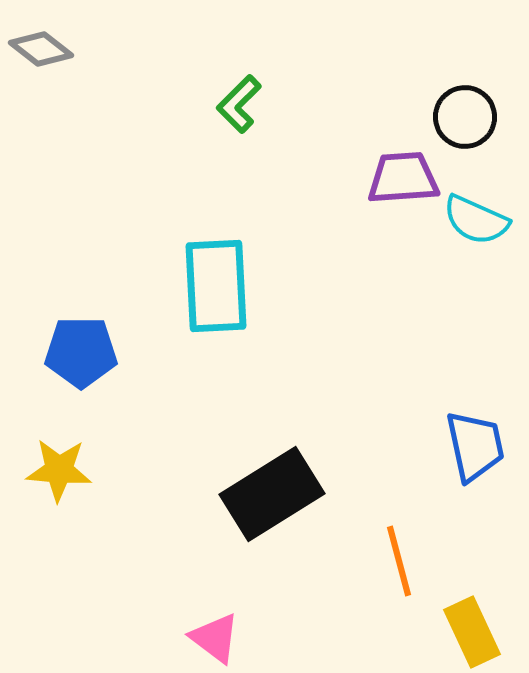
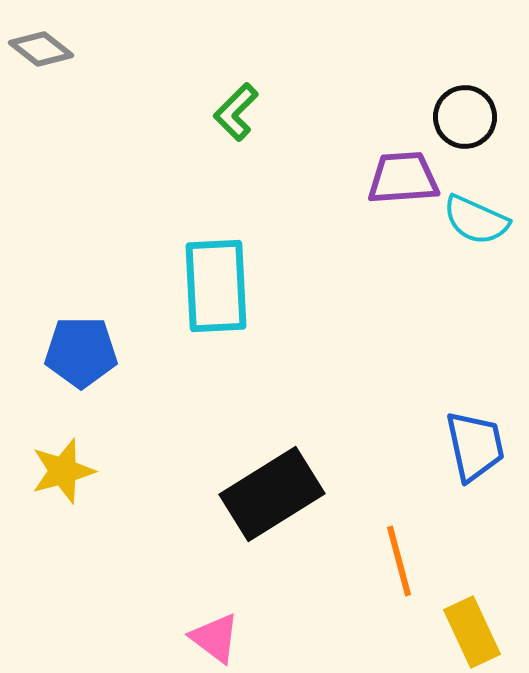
green L-shape: moved 3 px left, 8 px down
yellow star: moved 4 px right, 1 px down; rotated 20 degrees counterclockwise
